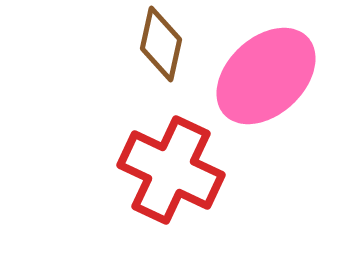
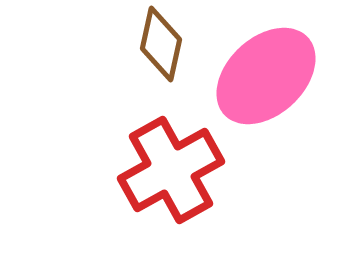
red cross: rotated 36 degrees clockwise
